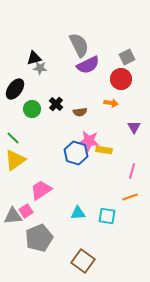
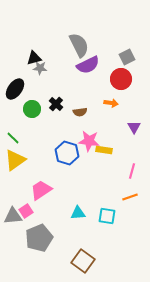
blue hexagon: moved 9 px left
